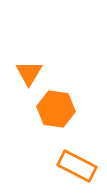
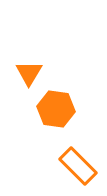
orange rectangle: moved 1 px right; rotated 18 degrees clockwise
